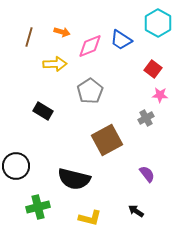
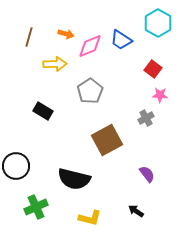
orange arrow: moved 4 px right, 2 px down
green cross: moved 2 px left; rotated 10 degrees counterclockwise
